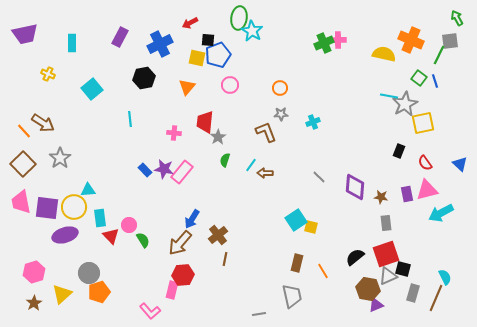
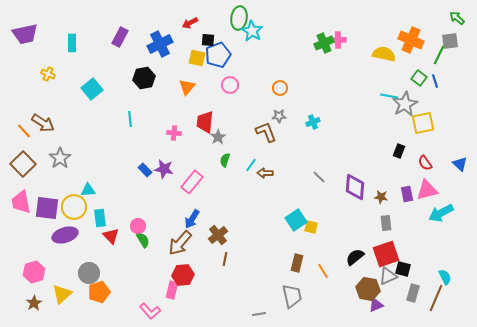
green arrow at (457, 18): rotated 21 degrees counterclockwise
gray star at (281, 114): moved 2 px left, 2 px down
pink rectangle at (182, 172): moved 10 px right, 10 px down
pink circle at (129, 225): moved 9 px right, 1 px down
